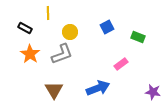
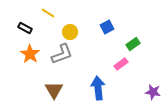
yellow line: rotated 56 degrees counterclockwise
green rectangle: moved 5 px left, 7 px down; rotated 56 degrees counterclockwise
blue arrow: rotated 75 degrees counterclockwise
